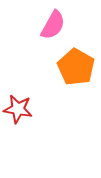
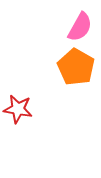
pink semicircle: moved 27 px right, 2 px down
